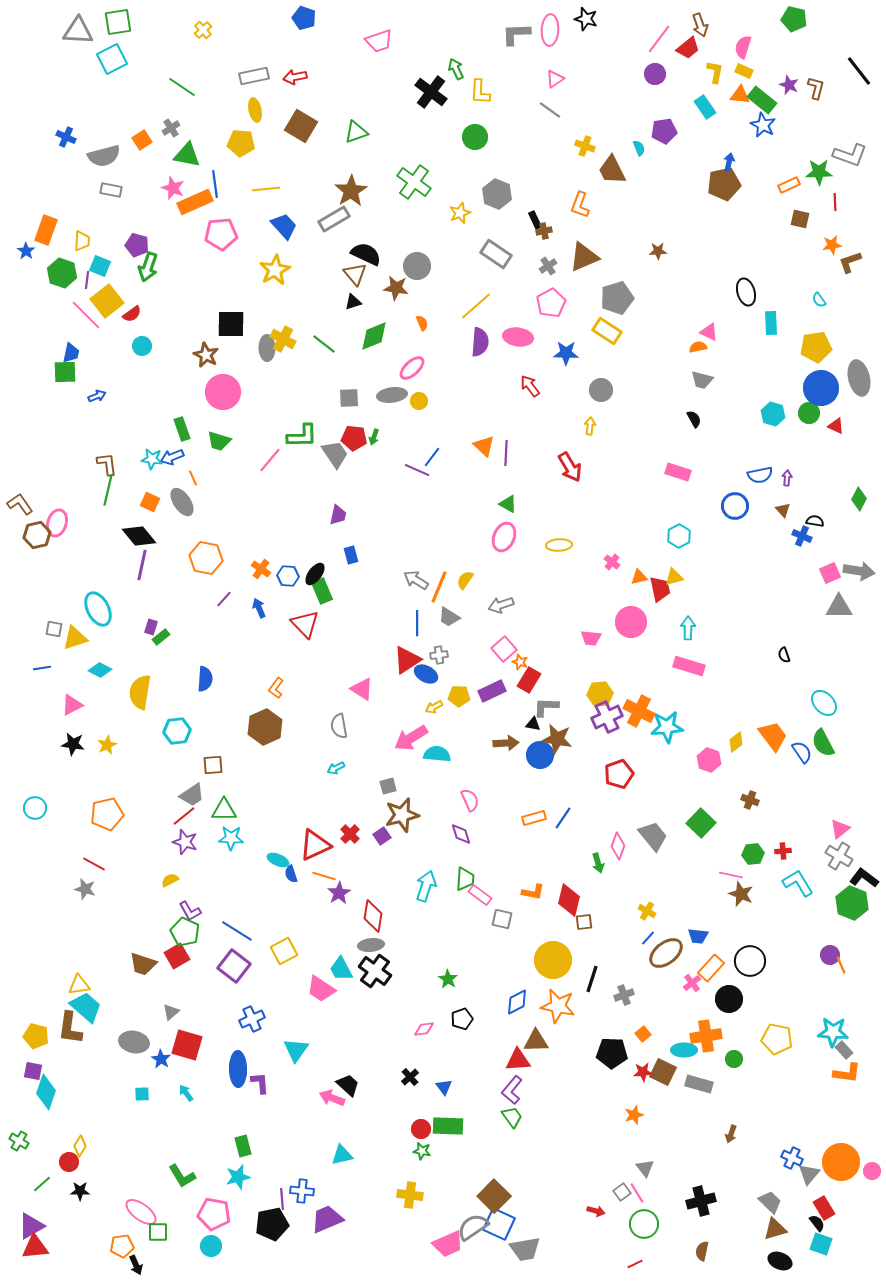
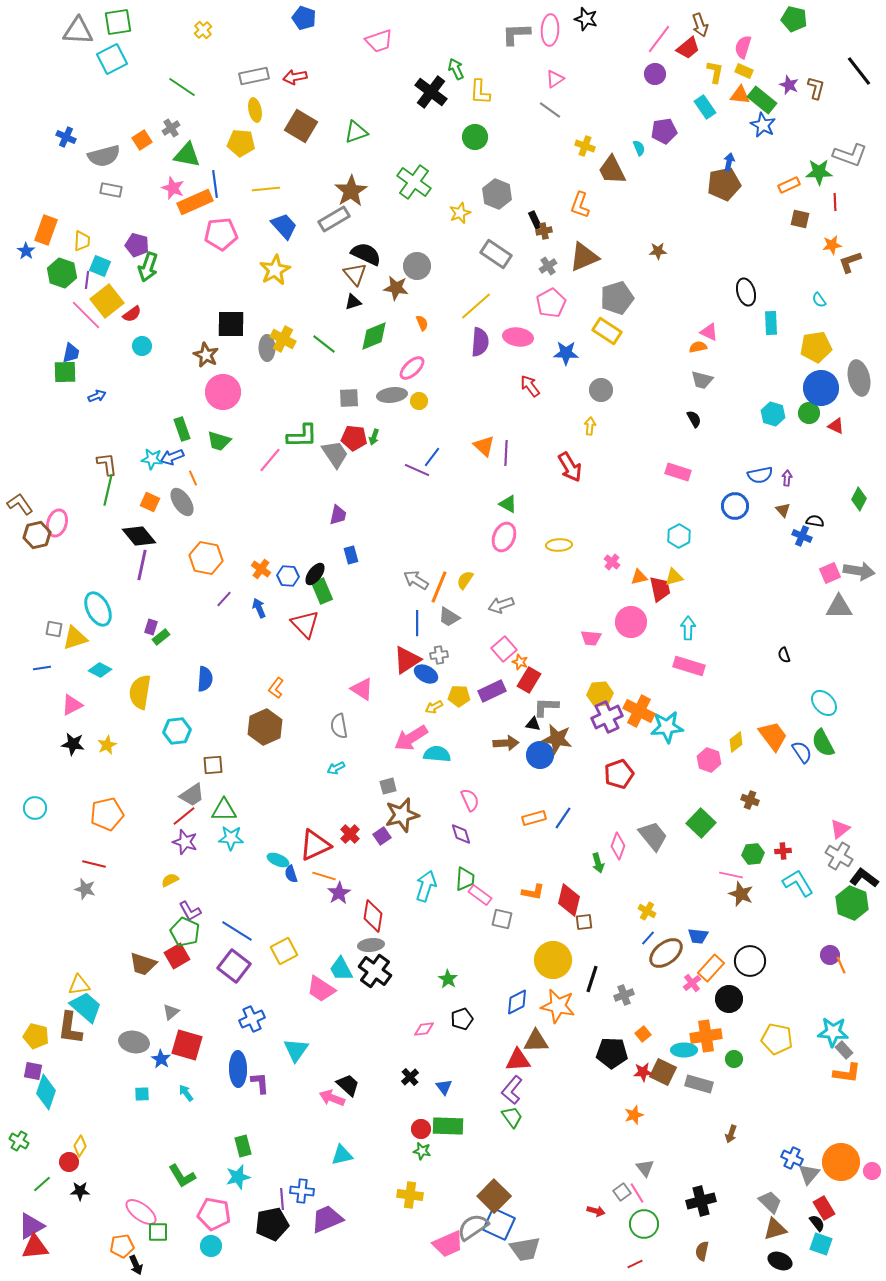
red line at (94, 864): rotated 15 degrees counterclockwise
